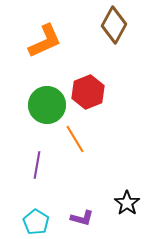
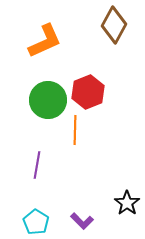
green circle: moved 1 px right, 5 px up
orange line: moved 9 px up; rotated 32 degrees clockwise
purple L-shape: moved 3 px down; rotated 30 degrees clockwise
